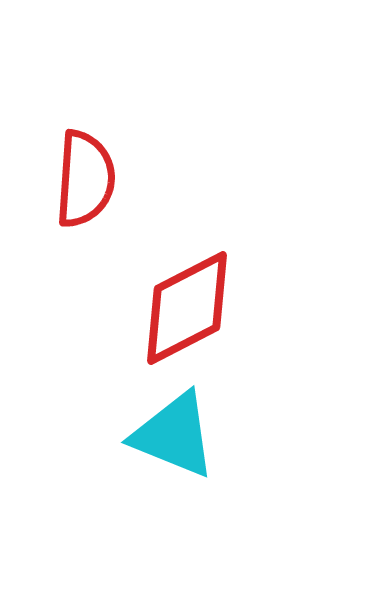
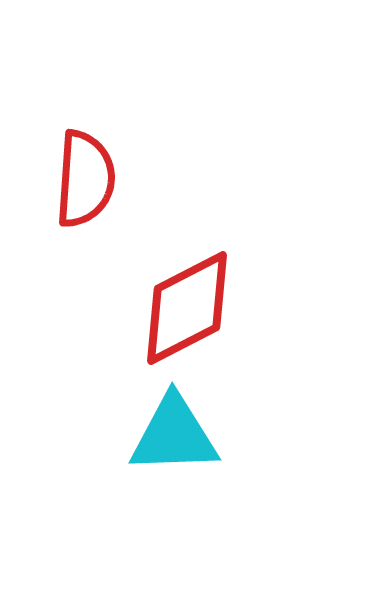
cyan triangle: rotated 24 degrees counterclockwise
